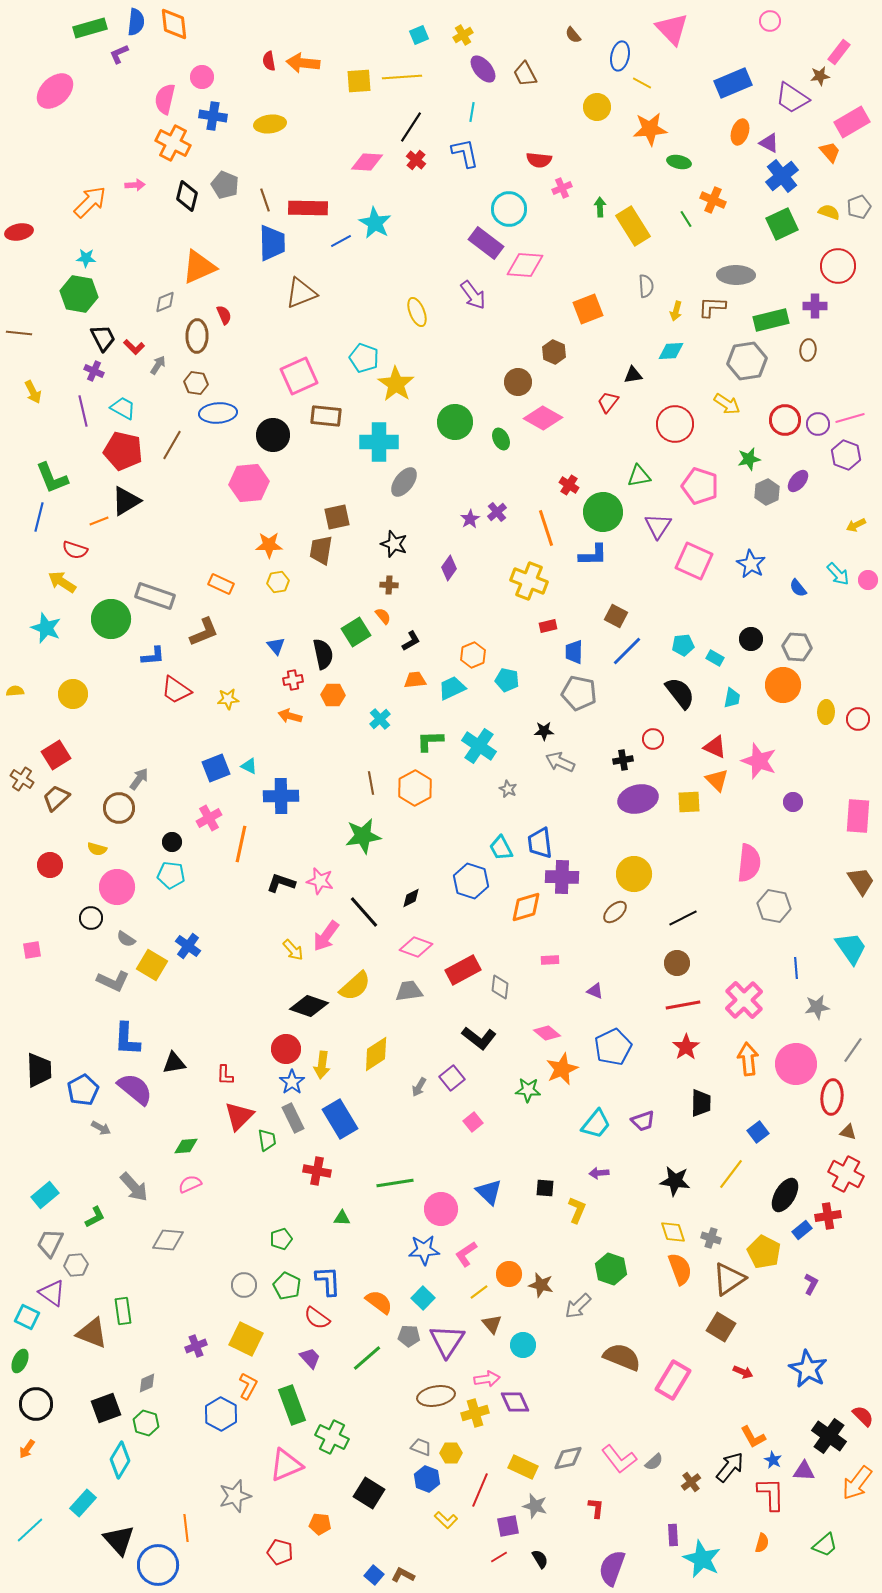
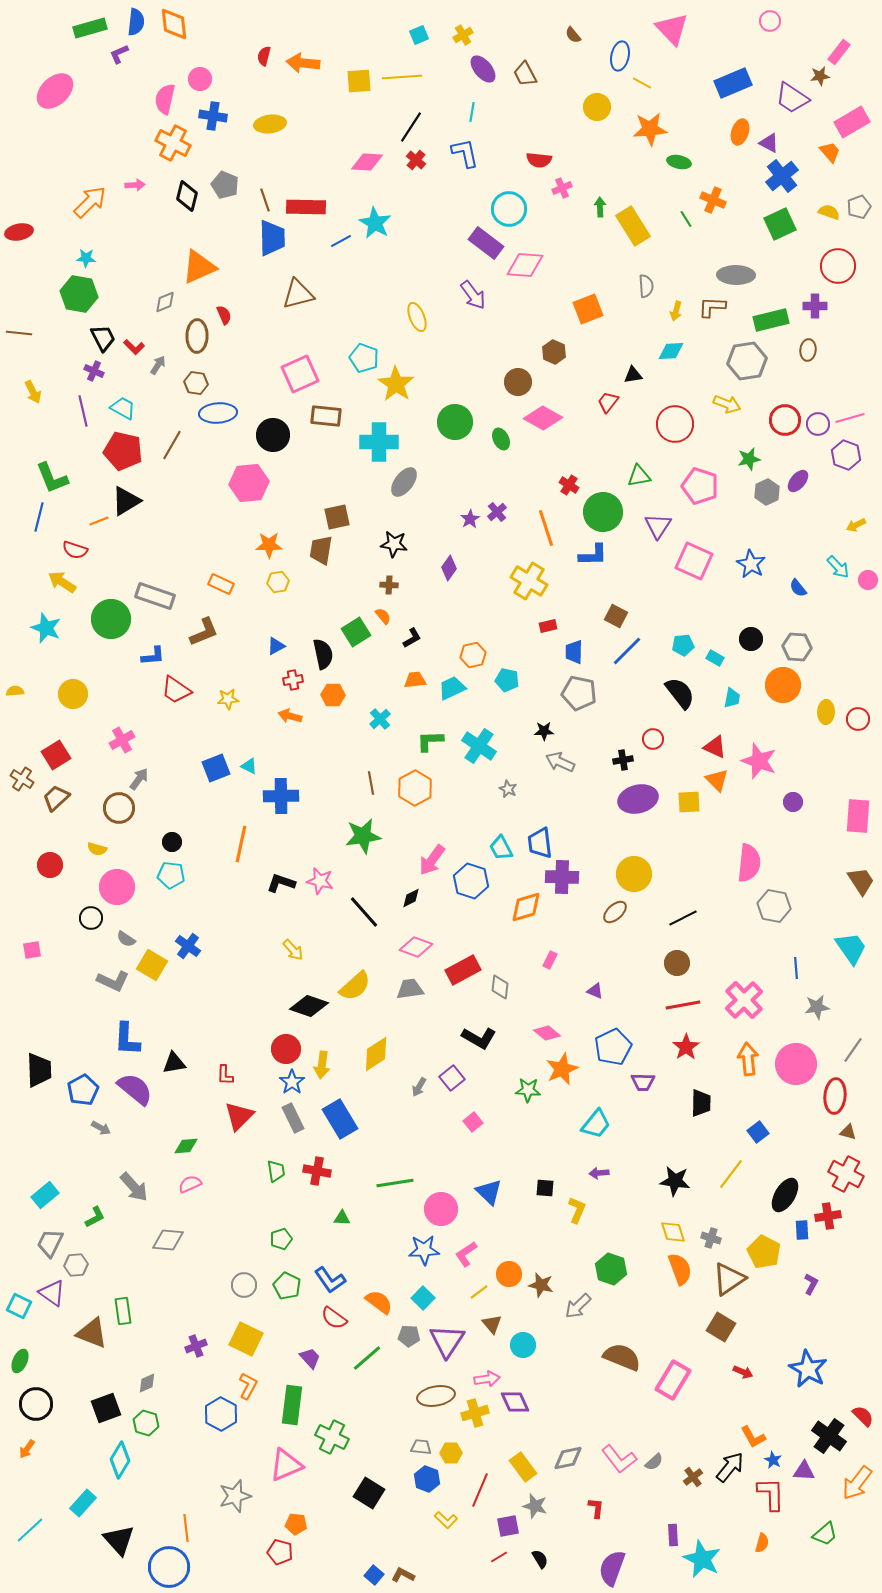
red semicircle at (269, 61): moved 5 px left, 5 px up; rotated 24 degrees clockwise
pink circle at (202, 77): moved 2 px left, 2 px down
red rectangle at (308, 208): moved 2 px left, 1 px up
green square at (782, 224): moved 2 px left
blue trapezoid at (272, 243): moved 5 px up
brown triangle at (301, 293): moved 3 px left, 1 px down; rotated 8 degrees clockwise
yellow ellipse at (417, 312): moved 5 px down
pink square at (299, 376): moved 1 px right, 2 px up
yellow arrow at (727, 404): rotated 12 degrees counterclockwise
black star at (394, 544): rotated 12 degrees counterclockwise
cyan arrow at (838, 574): moved 7 px up
yellow cross at (529, 581): rotated 9 degrees clockwise
black L-shape at (411, 641): moved 1 px right, 3 px up
blue triangle at (276, 646): rotated 42 degrees clockwise
orange hexagon at (473, 655): rotated 10 degrees clockwise
pink cross at (209, 818): moved 87 px left, 78 px up
pink arrow at (326, 936): moved 106 px right, 76 px up
pink rectangle at (550, 960): rotated 60 degrees counterclockwise
gray trapezoid at (409, 991): moved 1 px right, 2 px up
black L-shape at (479, 1038): rotated 8 degrees counterclockwise
red ellipse at (832, 1097): moved 3 px right, 1 px up
purple trapezoid at (643, 1121): moved 39 px up; rotated 20 degrees clockwise
green trapezoid at (267, 1140): moved 9 px right, 31 px down
blue rectangle at (802, 1230): rotated 54 degrees counterclockwise
blue L-shape at (328, 1281): moved 2 px right, 1 px up; rotated 148 degrees clockwise
cyan square at (27, 1317): moved 8 px left, 11 px up
red semicircle at (317, 1318): moved 17 px right
green rectangle at (292, 1405): rotated 27 degrees clockwise
gray trapezoid at (421, 1447): rotated 15 degrees counterclockwise
yellow rectangle at (523, 1467): rotated 28 degrees clockwise
brown cross at (691, 1482): moved 2 px right, 5 px up
orange pentagon at (320, 1524): moved 24 px left
green trapezoid at (825, 1545): moved 11 px up
blue circle at (158, 1565): moved 11 px right, 2 px down
